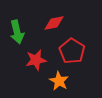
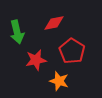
orange star: rotated 12 degrees counterclockwise
